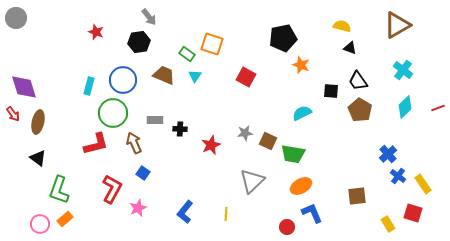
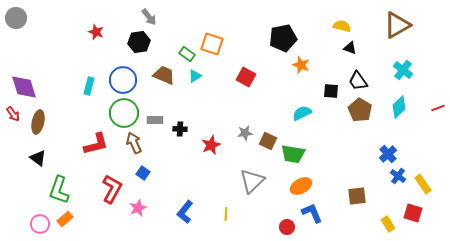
cyan triangle at (195, 76): rotated 24 degrees clockwise
cyan diamond at (405, 107): moved 6 px left
green circle at (113, 113): moved 11 px right
